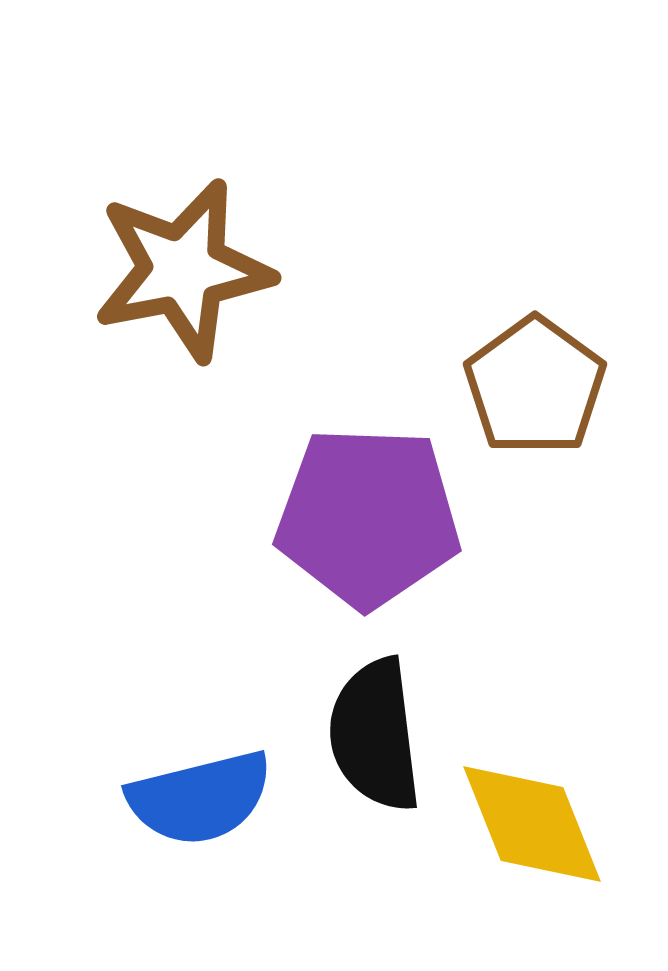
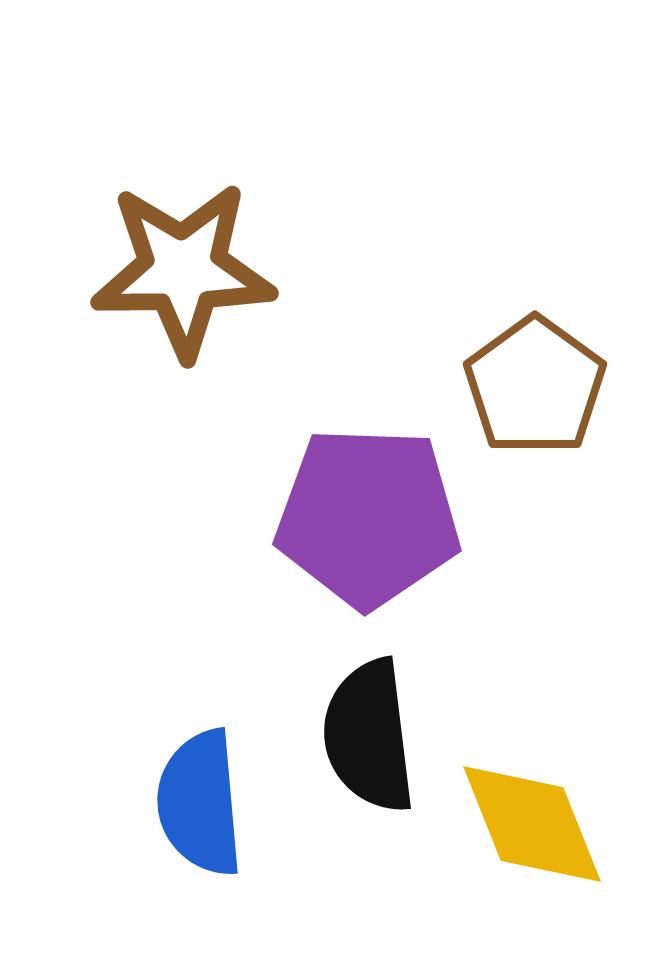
brown star: rotated 10 degrees clockwise
black semicircle: moved 6 px left, 1 px down
blue semicircle: moved 5 px down; rotated 99 degrees clockwise
